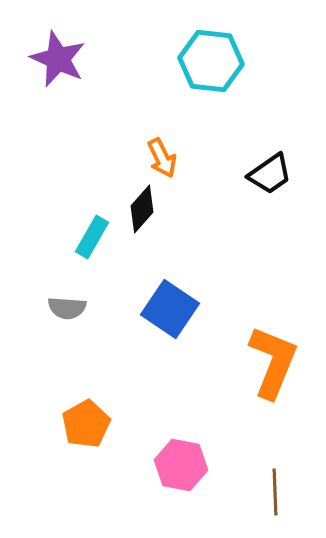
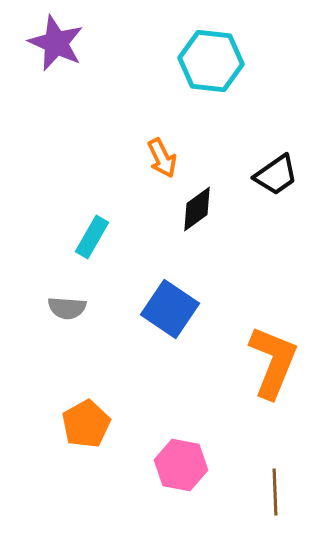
purple star: moved 2 px left, 16 px up
black trapezoid: moved 6 px right, 1 px down
black diamond: moved 55 px right; rotated 12 degrees clockwise
